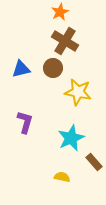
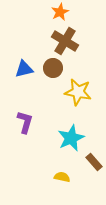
blue triangle: moved 3 px right
